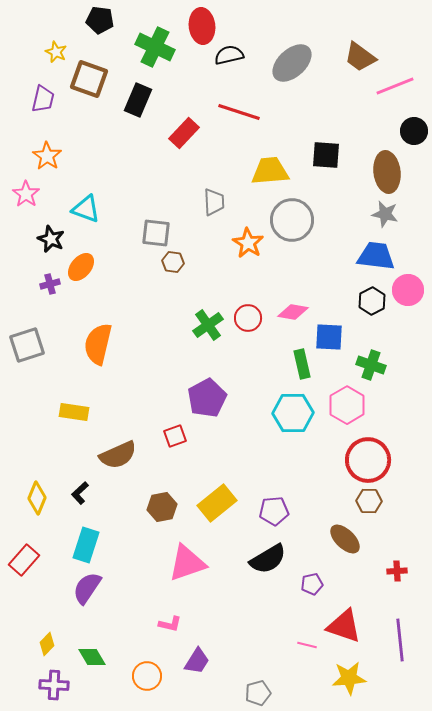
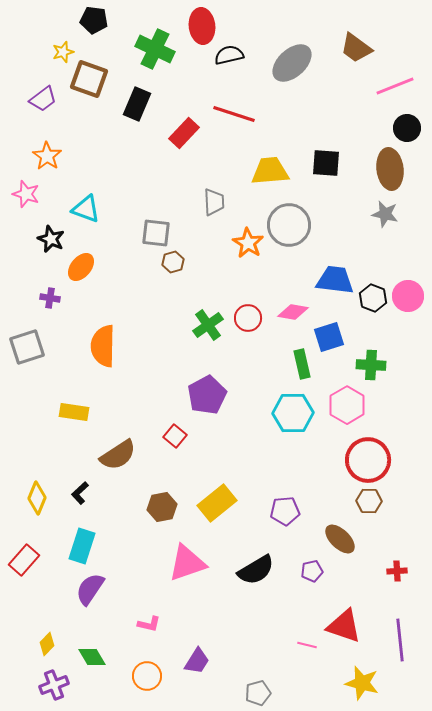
black pentagon at (100, 20): moved 6 px left
green cross at (155, 47): moved 2 px down
yellow star at (56, 52): moved 7 px right; rotated 30 degrees clockwise
brown trapezoid at (360, 57): moved 4 px left, 9 px up
purple trapezoid at (43, 99): rotated 40 degrees clockwise
black rectangle at (138, 100): moved 1 px left, 4 px down
red line at (239, 112): moved 5 px left, 2 px down
black circle at (414, 131): moved 7 px left, 3 px up
black square at (326, 155): moved 8 px down
brown ellipse at (387, 172): moved 3 px right, 3 px up
pink star at (26, 194): rotated 16 degrees counterclockwise
gray circle at (292, 220): moved 3 px left, 5 px down
blue trapezoid at (376, 256): moved 41 px left, 24 px down
brown hexagon at (173, 262): rotated 25 degrees counterclockwise
purple cross at (50, 284): moved 14 px down; rotated 24 degrees clockwise
pink circle at (408, 290): moved 6 px down
black hexagon at (372, 301): moved 1 px right, 3 px up; rotated 12 degrees counterclockwise
blue square at (329, 337): rotated 20 degrees counterclockwise
orange semicircle at (98, 344): moved 5 px right, 2 px down; rotated 12 degrees counterclockwise
gray square at (27, 345): moved 2 px down
green cross at (371, 365): rotated 16 degrees counterclockwise
purple pentagon at (207, 398): moved 3 px up
red square at (175, 436): rotated 30 degrees counterclockwise
brown semicircle at (118, 455): rotated 9 degrees counterclockwise
purple pentagon at (274, 511): moved 11 px right
brown ellipse at (345, 539): moved 5 px left
cyan rectangle at (86, 545): moved 4 px left, 1 px down
black semicircle at (268, 559): moved 12 px left, 11 px down
purple pentagon at (312, 584): moved 13 px up
purple semicircle at (87, 588): moved 3 px right, 1 px down
pink L-shape at (170, 624): moved 21 px left
yellow star at (349, 678): moved 13 px right, 5 px down; rotated 20 degrees clockwise
purple cross at (54, 685): rotated 24 degrees counterclockwise
